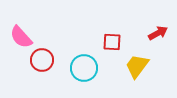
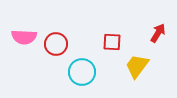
red arrow: rotated 30 degrees counterclockwise
pink semicircle: moved 3 px right; rotated 45 degrees counterclockwise
red circle: moved 14 px right, 16 px up
cyan circle: moved 2 px left, 4 px down
